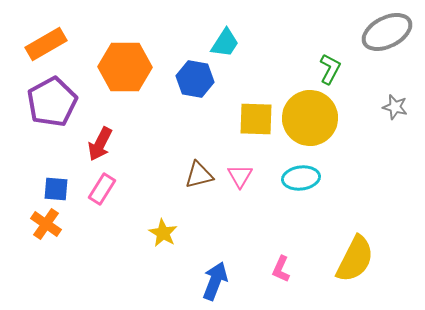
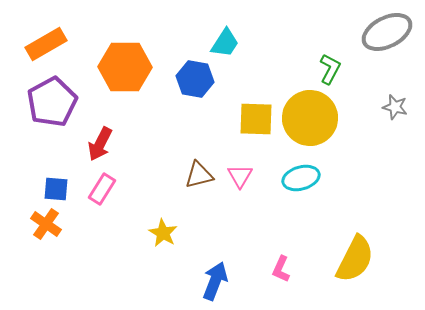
cyan ellipse: rotated 9 degrees counterclockwise
